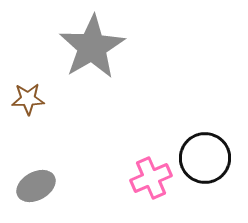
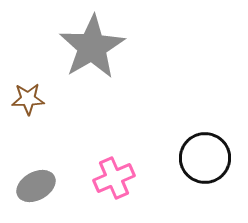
pink cross: moved 37 px left
